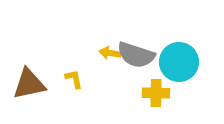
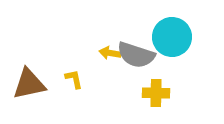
cyan circle: moved 7 px left, 25 px up
